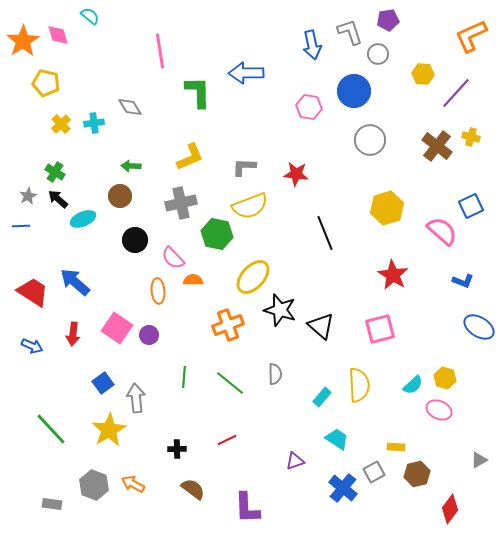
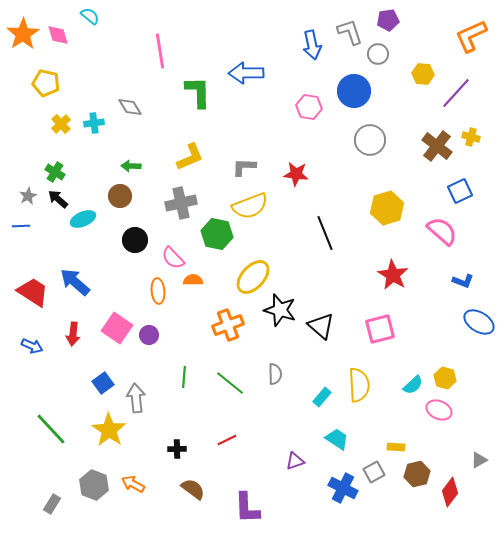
orange star at (23, 41): moved 7 px up
blue square at (471, 206): moved 11 px left, 15 px up
blue ellipse at (479, 327): moved 5 px up
yellow star at (109, 430): rotated 8 degrees counterclockwise
blue cross at (343, 488): rotated 12 degrees counterclockwise
gray rectangle at (52, 504): rotated 66 degrees counterclockwise
red diamond at (450, 509): moved 17 px up
